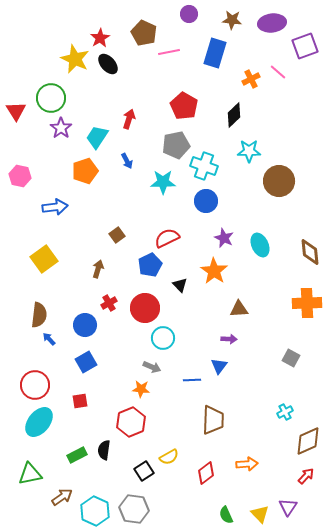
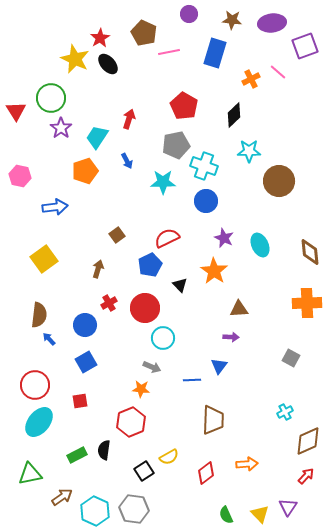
purple arrow at (229, 339): moved 2 px right, 2 px up
